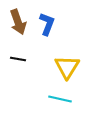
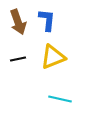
blue L-shape: moved 4 px up; rotated 15 degrees counterclockwise
black line: rotated 21 degrees counterclockwise
yellow triangle: moved 14 px left, 10 px up; rotated 36 degrees clockwise
